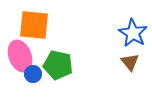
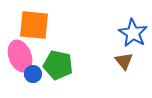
brown triangle: moved 6 px left, 1 px up
